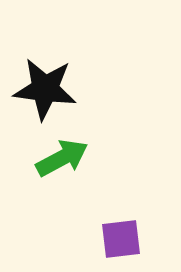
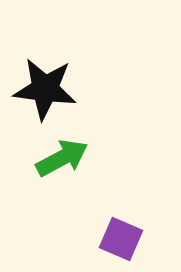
purple square: rotated 30 degrees clockwise
